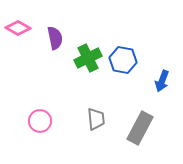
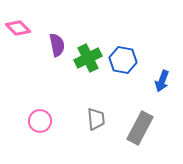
pink diamond: rotated 15 degrees clockwise
purple semicircle: moved 2 px right, 7 px down
